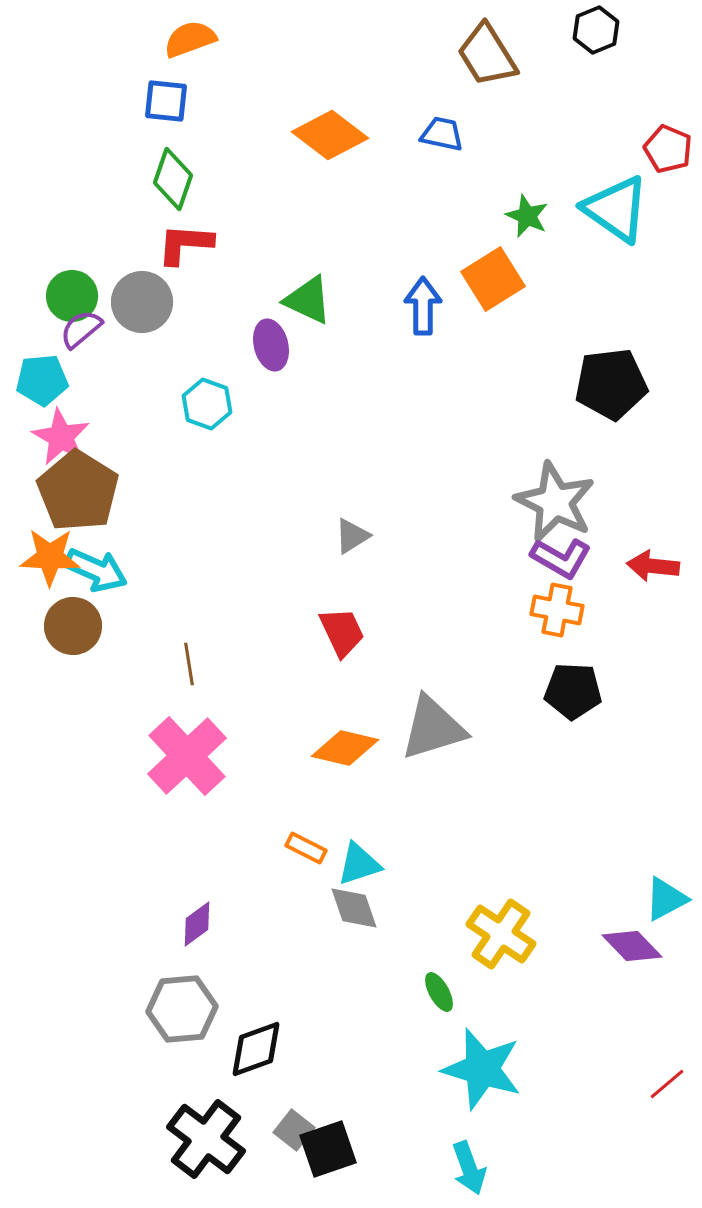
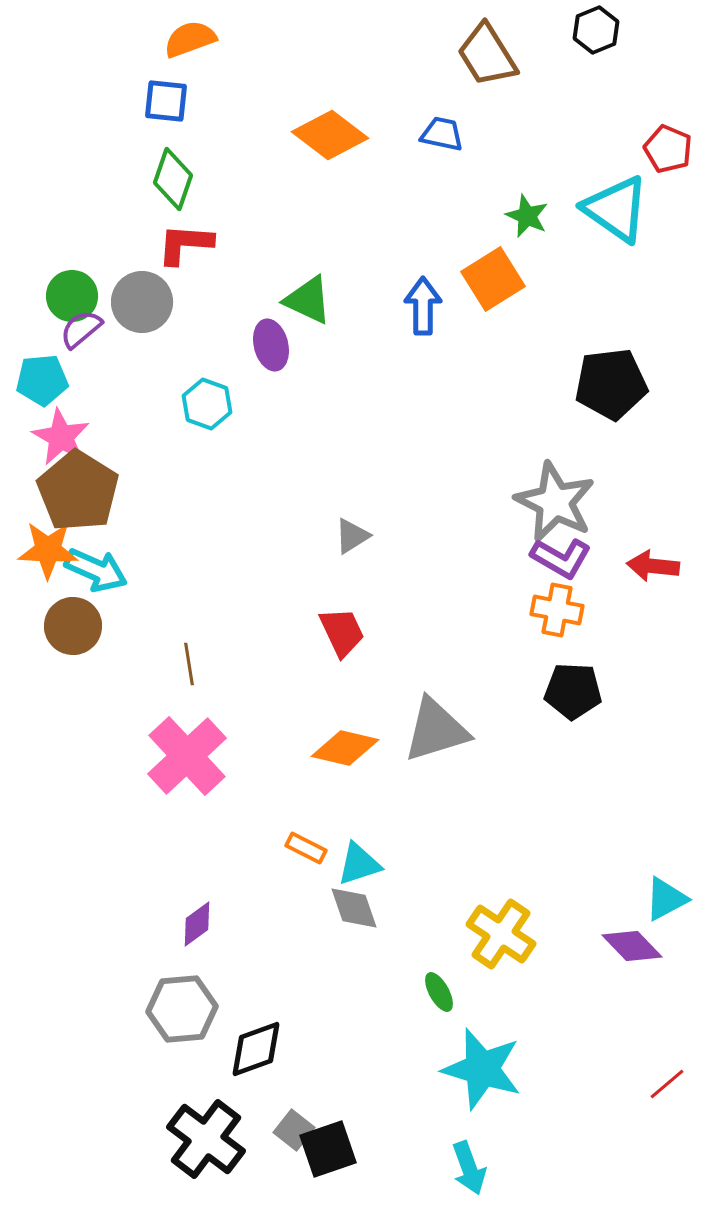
orange star at (50, 557): moved 2 px left, 7 px up
gray triangle at (433, 728): moved 3 px right, 2 px down
